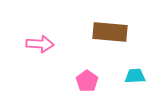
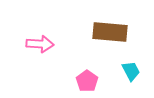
cyan trapezoid: moved 4 px left, 5 px up; rotated 65 degrees clockwise
